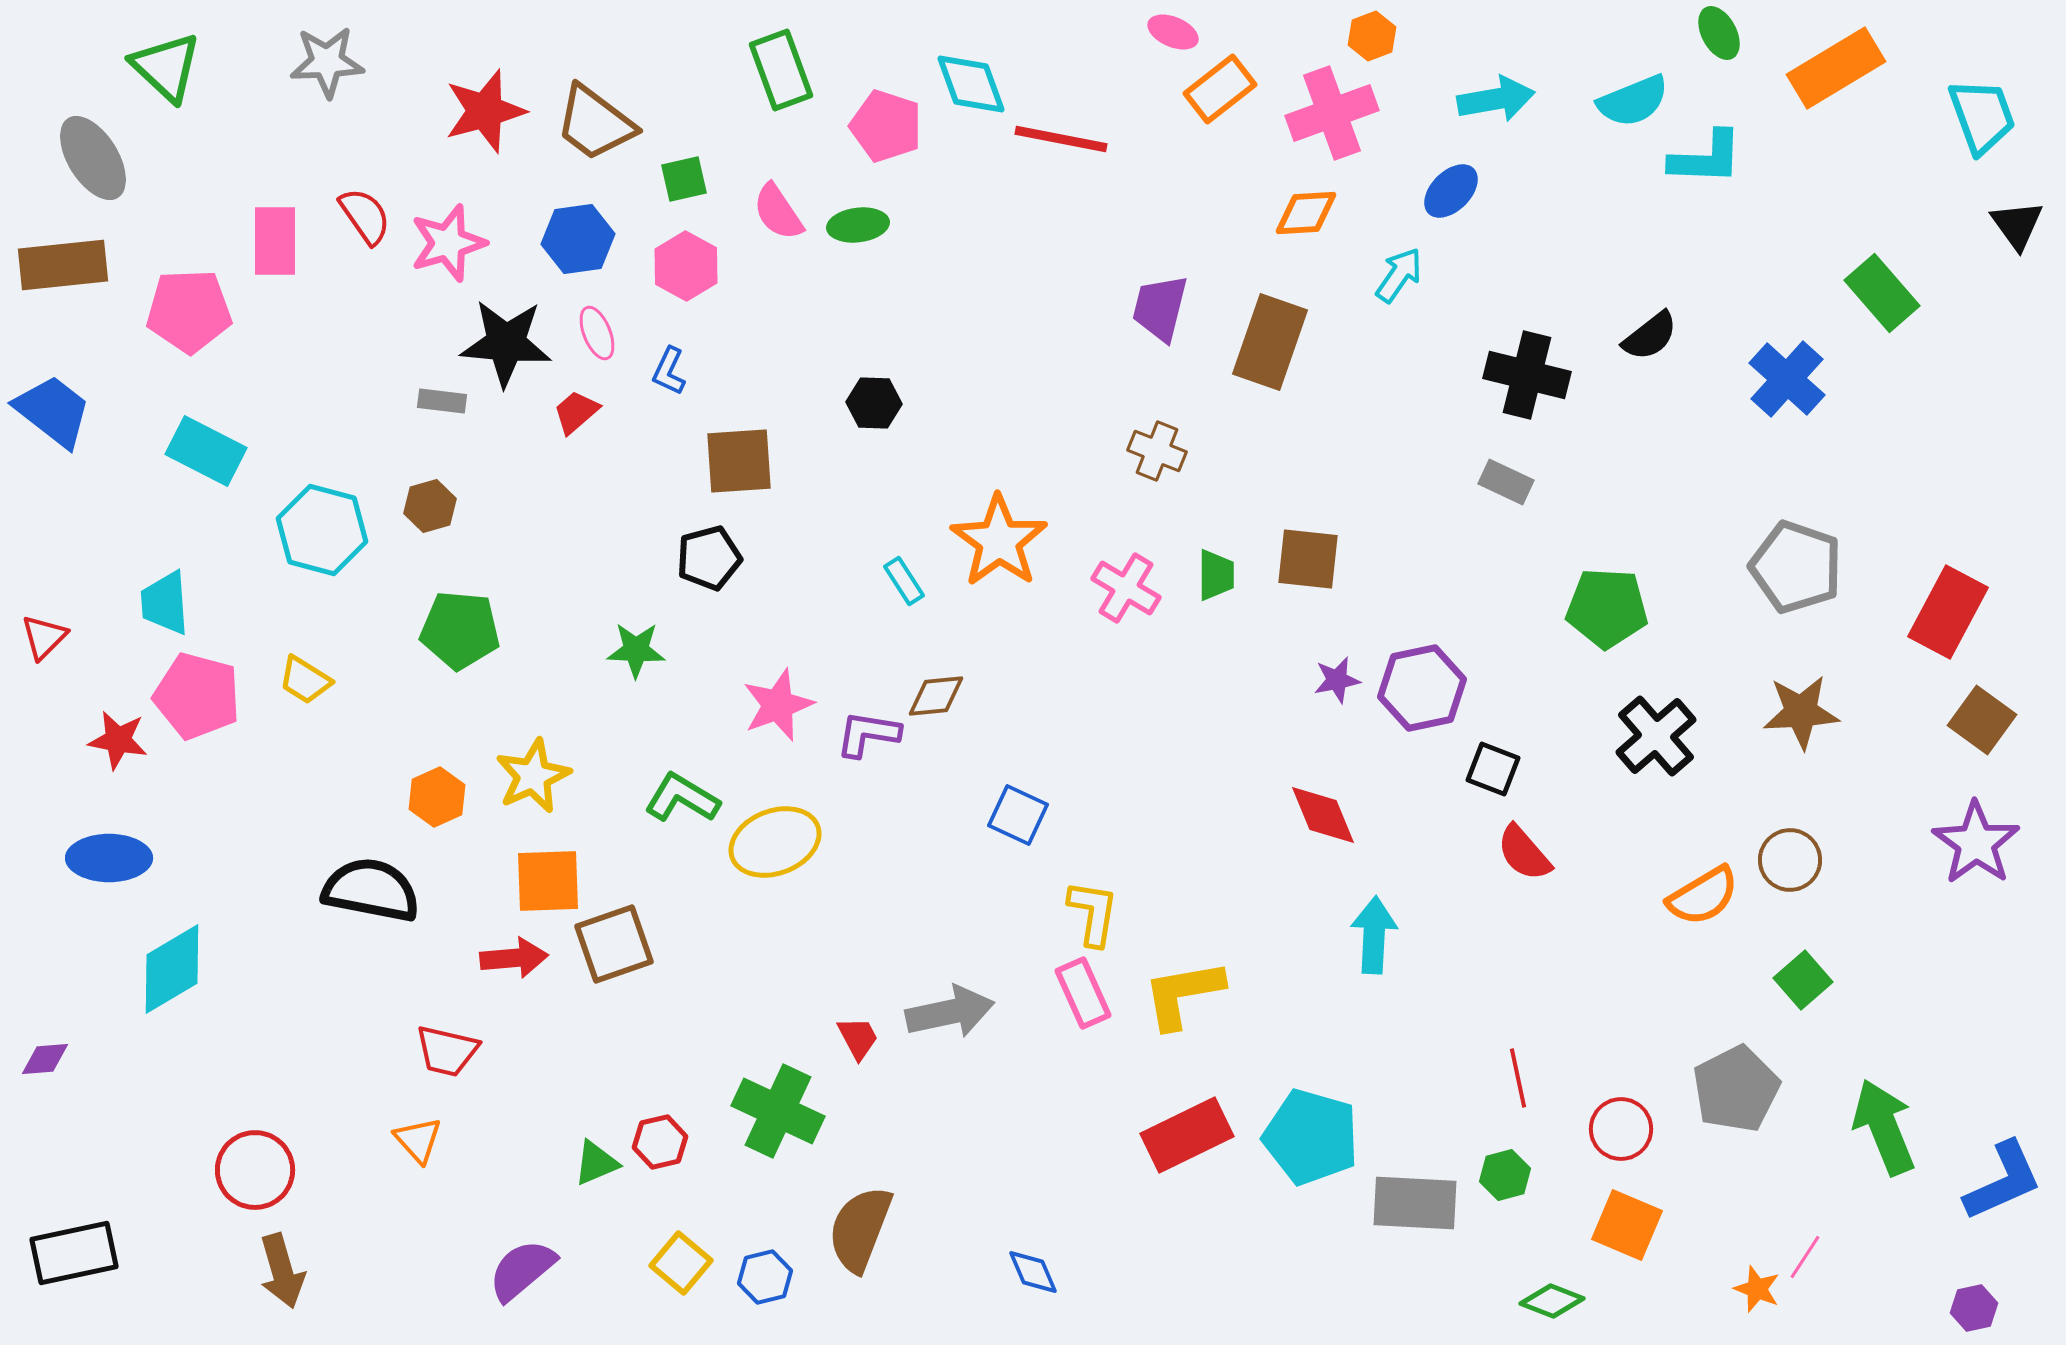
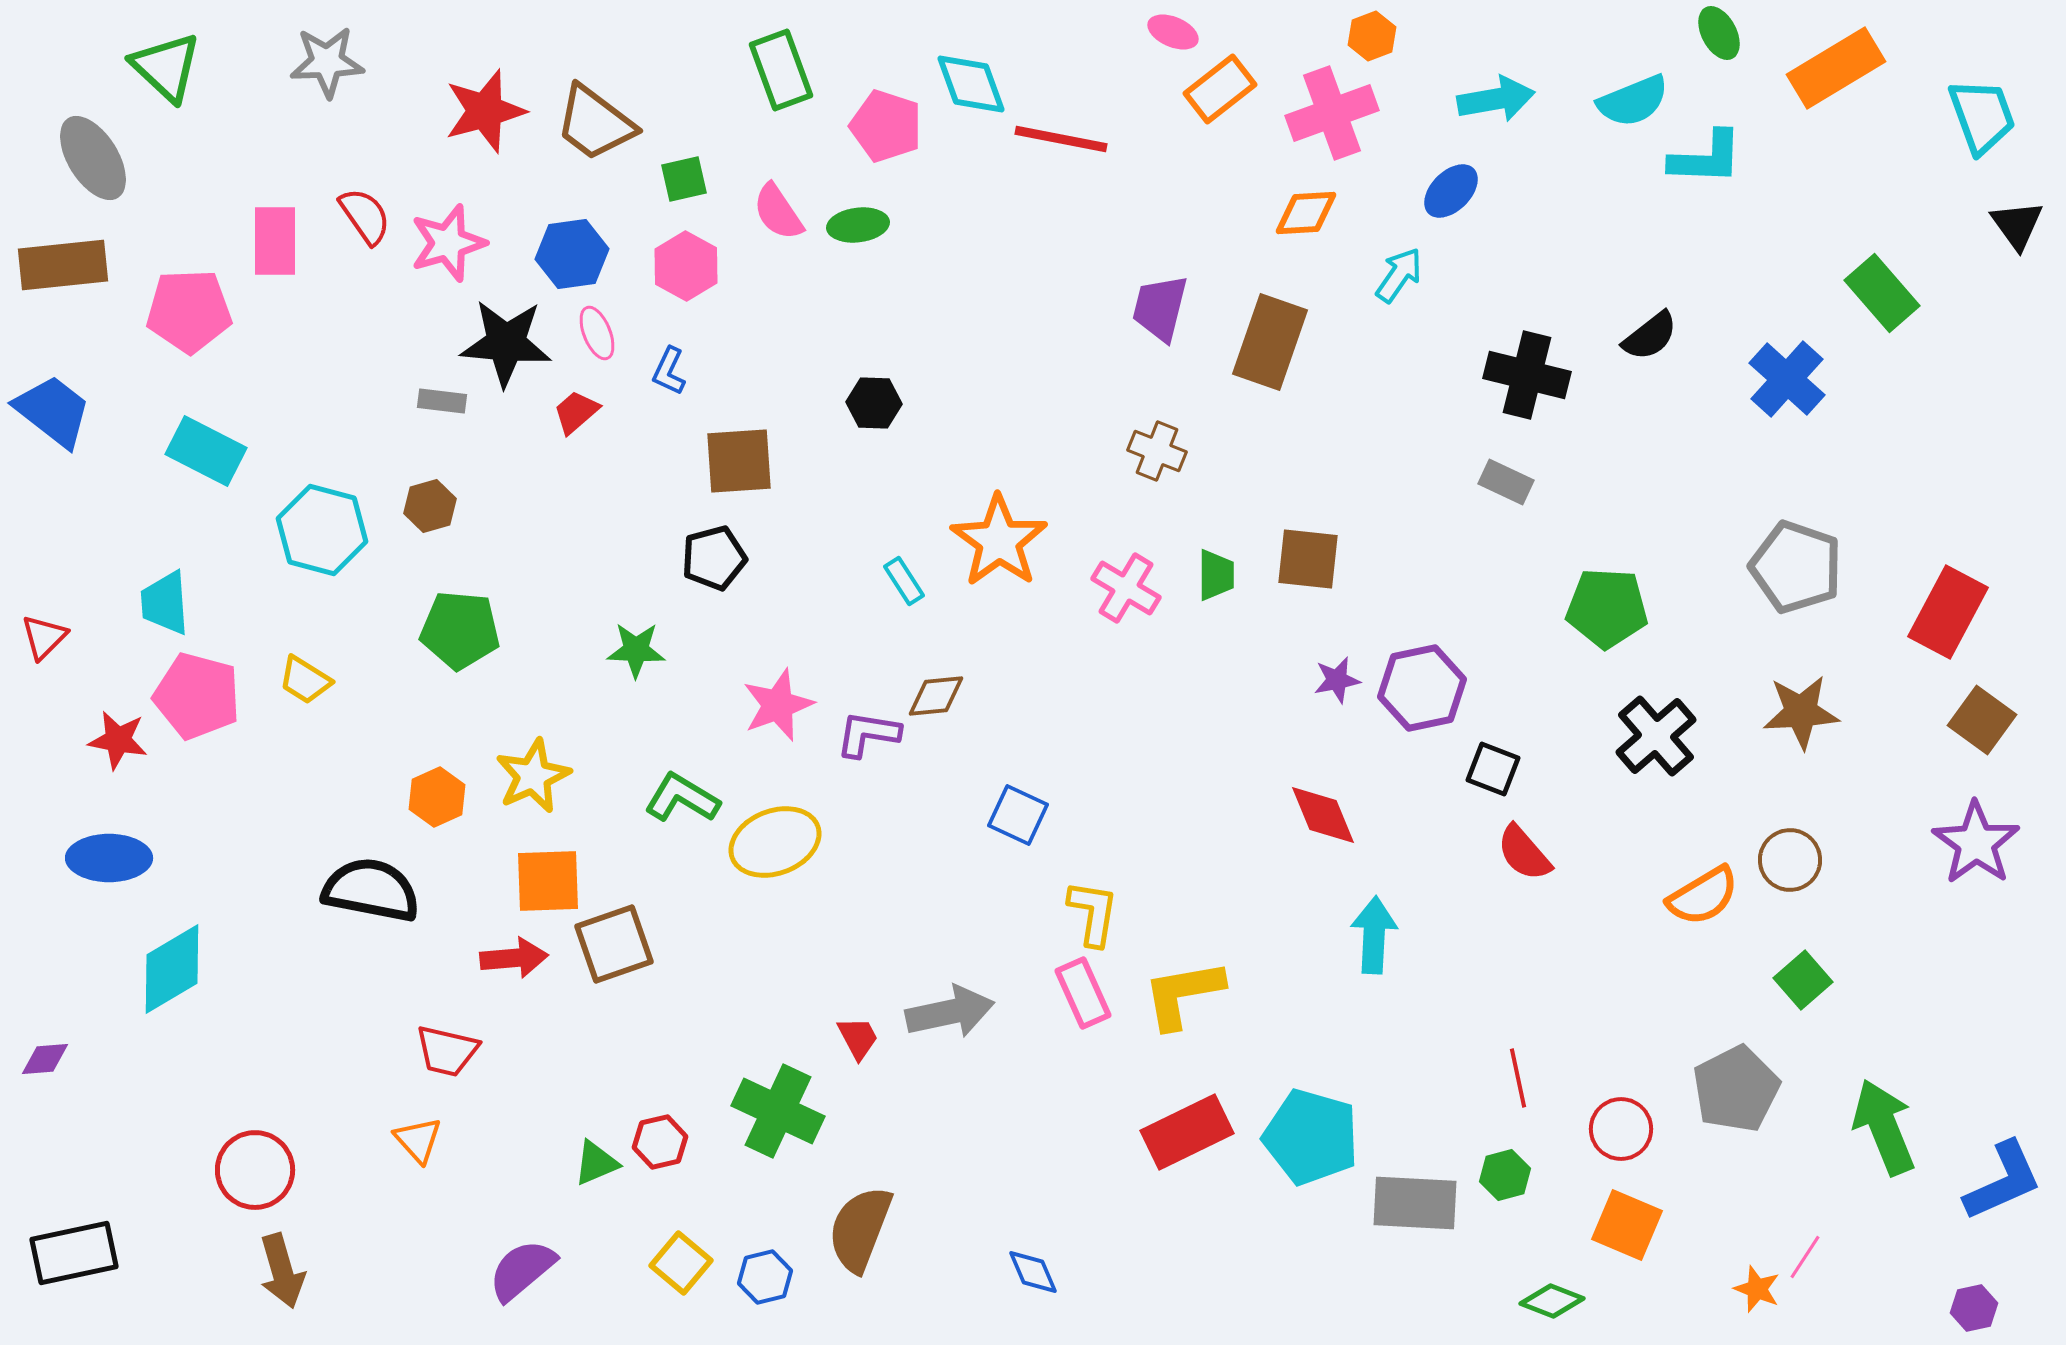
blue hexagon at (578, 239): moved 6 px left, 15 px down
black pentagon at (709, 558): moved 5 px right
red rectangle at (1187, 1135): moved 3 px up
